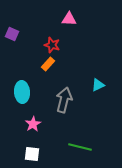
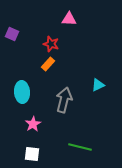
red star: moved 1 px left, 1 px up
